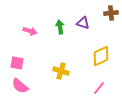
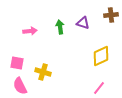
brown cross: moved 2 px down
pink arrow: rotated 24 degrees counterclockwise
yellow cross: moved 18 px left, 1 px down
pink semicircle: rotated 24 degrees clockwise
